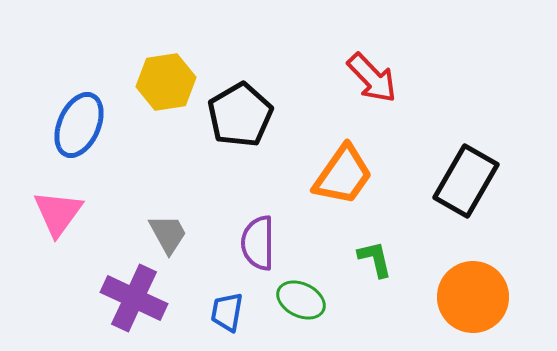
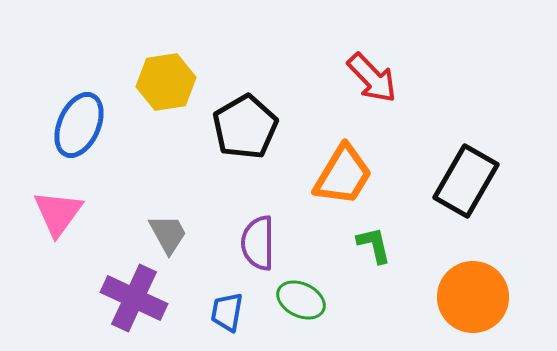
black pentagon: moved 5 px right, 12 px down
orange trapezoid: rotated 4 degrees counterclockwise
green L-shape: moved 1 px left, 14 px up
